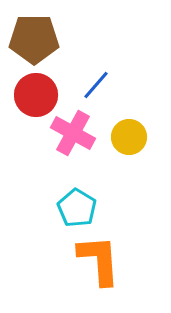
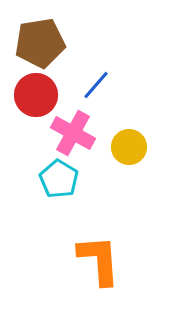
brown pentagon: moved 6 px right, 4 px down; rotated 9 degrees counterclockwise
yellow circle: moved 10 px down
cyan pentagon: moved 18 px left, 29 px up
